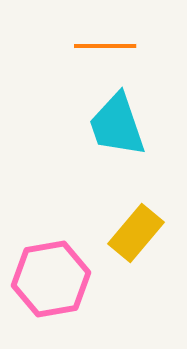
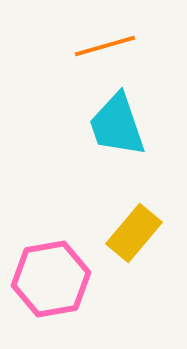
orange line: rotated 16 degrees counterclockwise
yellow rectangle: moved 2 px left
